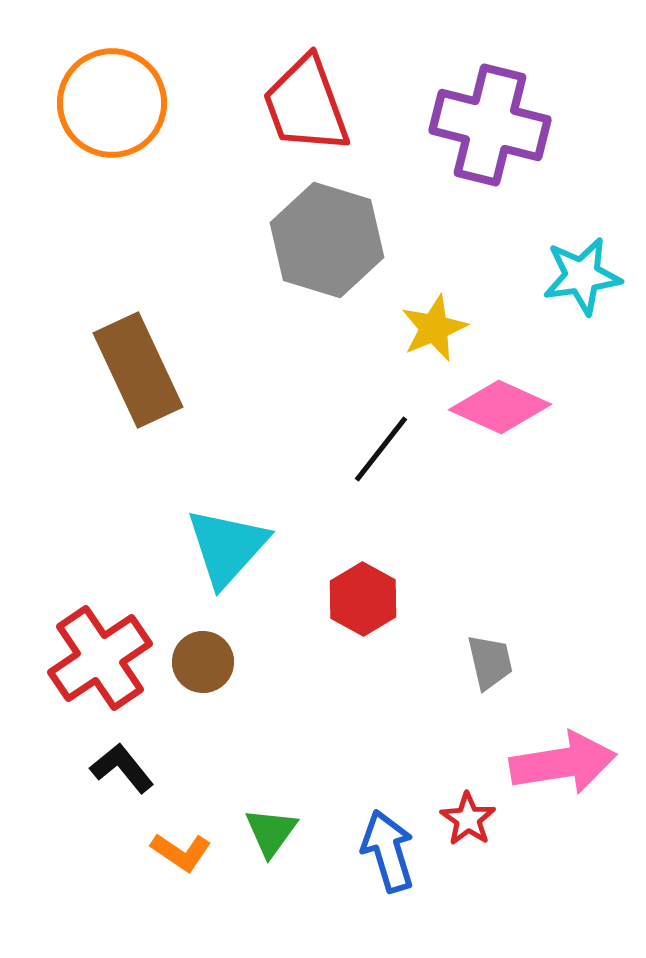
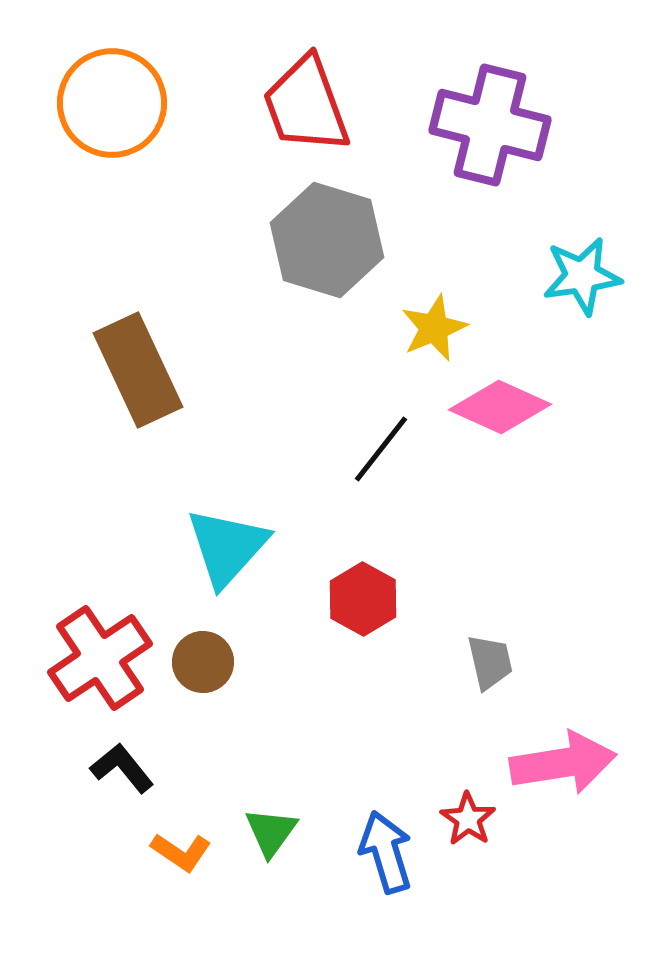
blue arrow: moved 2 px left, 1 px down
